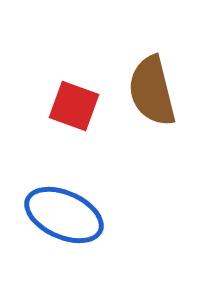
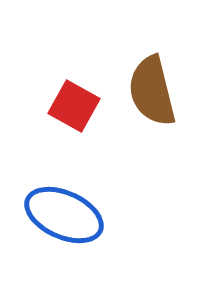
red square: rotated 9 degrees clockwise
